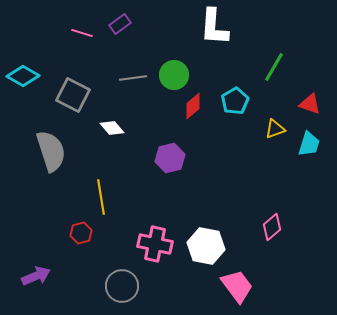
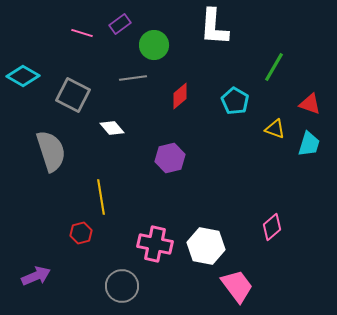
green circle: moved 20 px left, 30 px up
cyan pentagon: rotated 12 degrees counterclockwise
red diamond: moved 13 px left, 10 px up
yellow triangle: rotated 40 degrees clockwise
